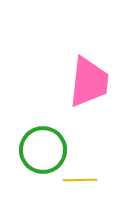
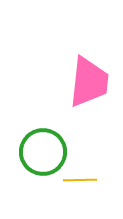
green circle: moved 2 px down
